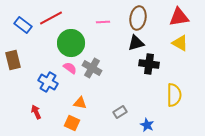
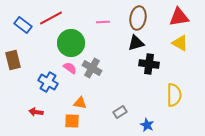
red arrow: rotated 56 degrees counterclockwise
orange square: moved 2 px up; rotated 21 degrees counterclockwise
